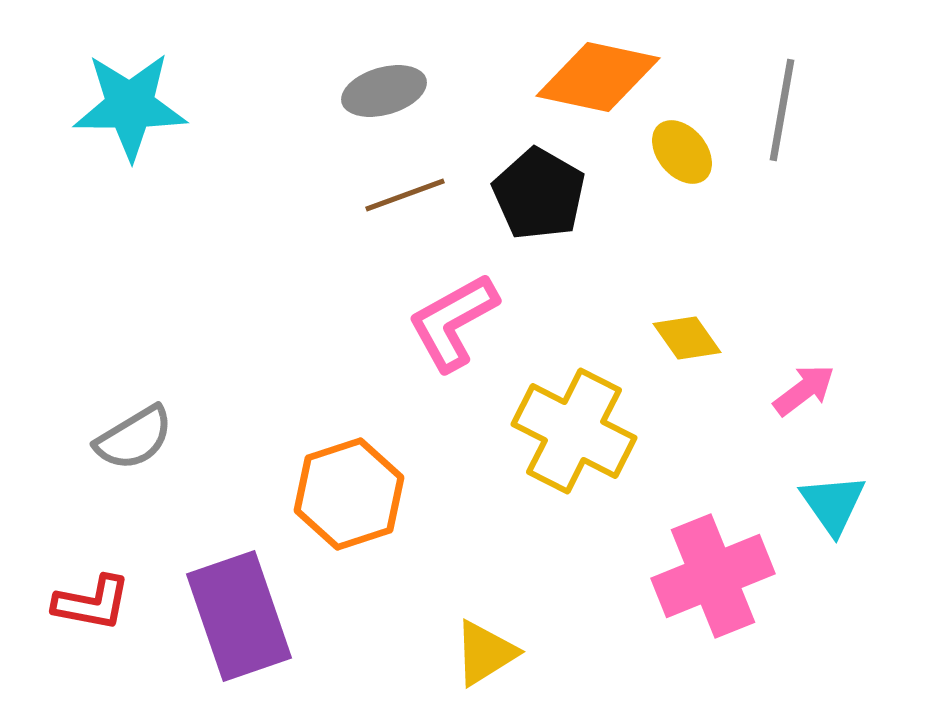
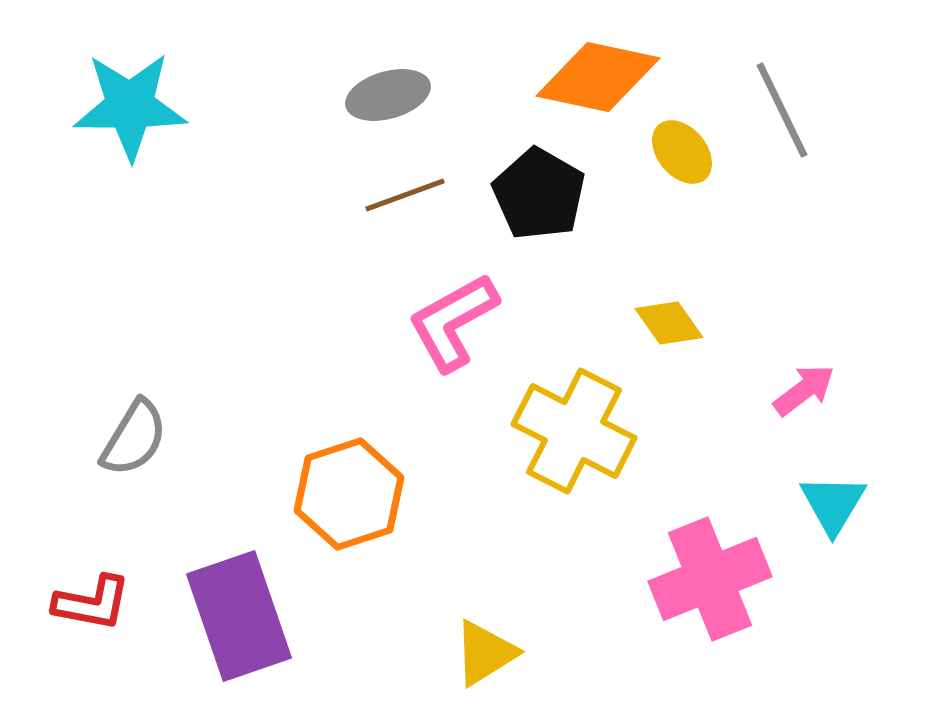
gray ellipse: moved 4 px right, 4 px down
gray line: rotated 36 degrees counterclockwise
yellow diamond: moved 18 px left, 15 px up
gray semicircle: rotated 28 degrees counterclockwise
cyan triangle: rotated 6 degrees clockwise
pink cross: moved 3 px left, 3 px down
